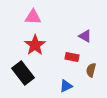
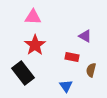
blue triangle: rotated 40 degrees counterclockwise
